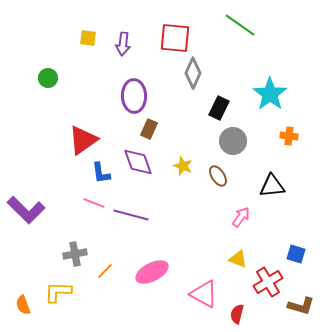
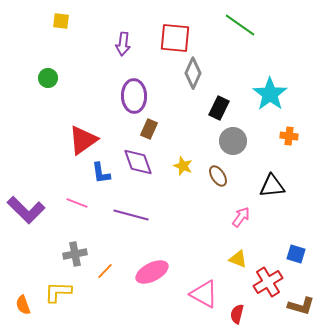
yellow square: moved 27 px left, 17 px up
pink line: moved 17 px left
